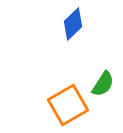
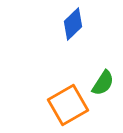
green semicircle: moved 1 px up
